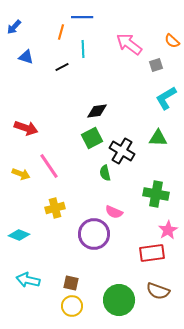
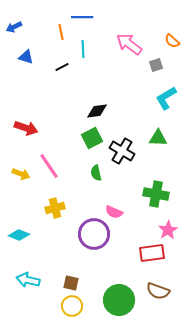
blue arrow: rotated 21 degrees clockwise
orange line: rotated 28 degrees counterclockwise
green semicircle: moved 9 px left
